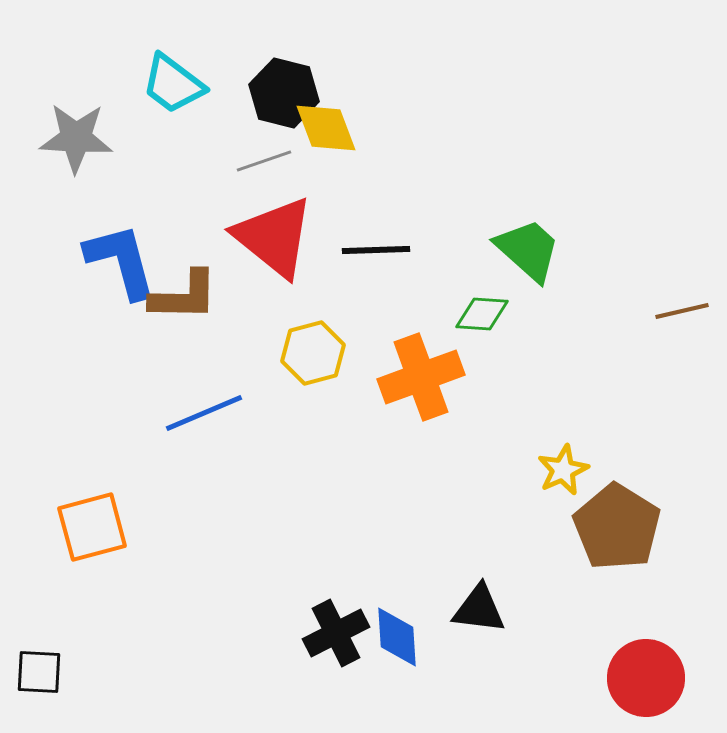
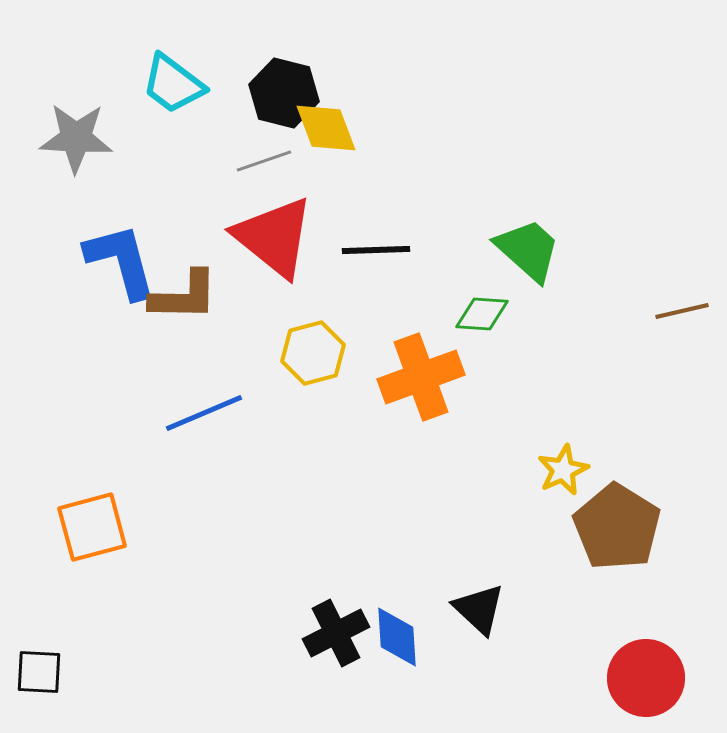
black triangle: rotated 36 degrees clockwise
